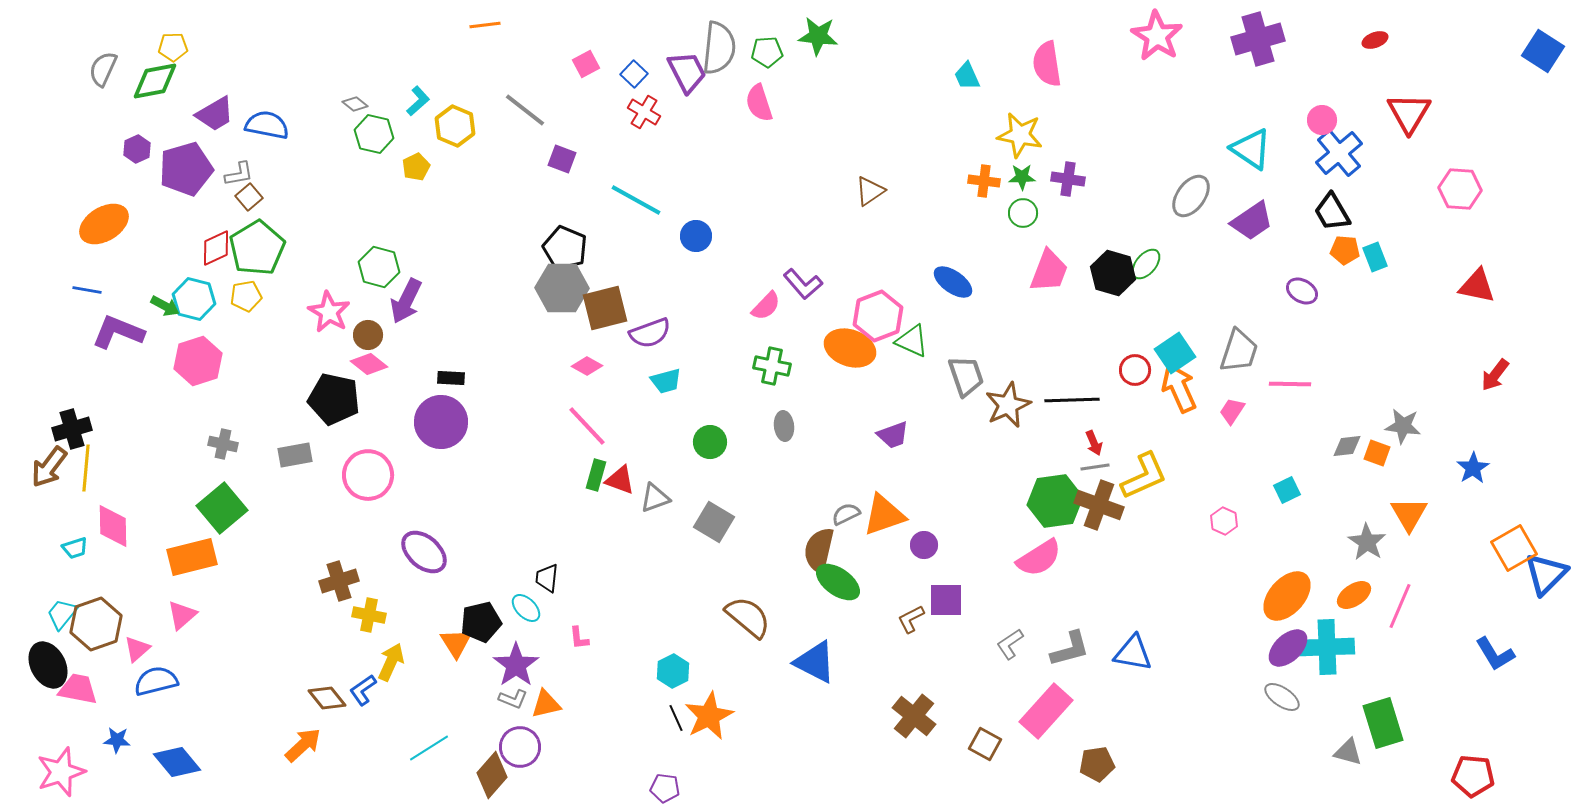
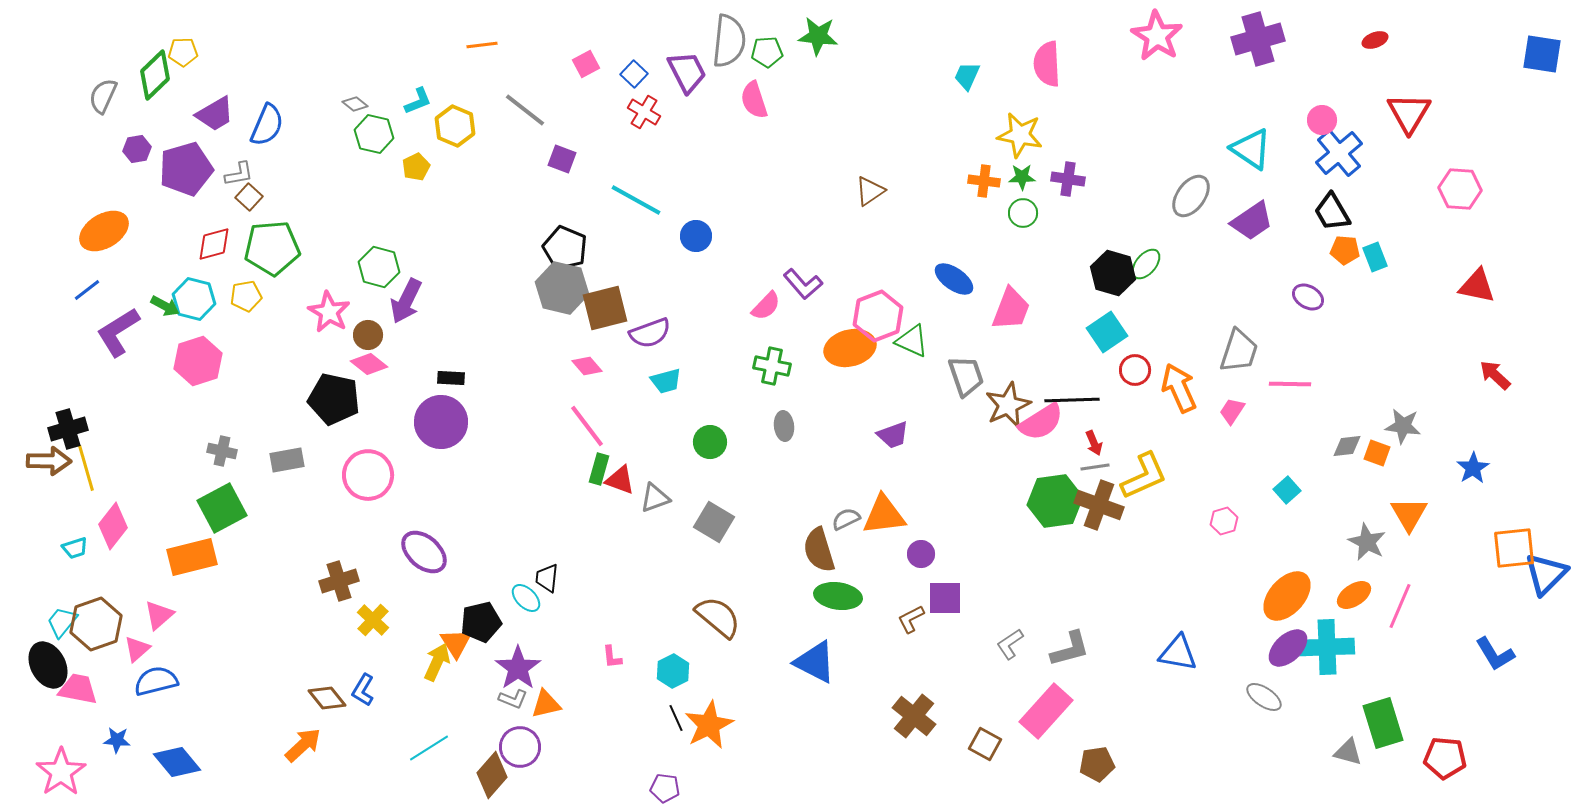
orange line at (485, 25): moved 3 px left, 20 px down
yellow pentagon at (173, 47): moved 10 px right, 5 px down
gray semicircle at (719, 48): moved 10 px right, 7 px up
blue square at (1543, 51): moved 1 px left, 3 px down; rotated 24 degrees counterclockwise
pink semicircle at (1047, 64): rotated 6 degrees clockwise
gray semicircle at (103, 69): moved 27 px down
cyan trapezoid at (967, 76): rotated 48 degrees clockwise
green diamond at (155, 81): moved 6 px up; rotated 33 degrees counterclockwise
cyan L-shape at (418, 101): rotated 20 degrees clockwise
pink semicircle at (759, 103): moved 5 px left, 3 px up
blue semicircle at (267, 125): rotated 102 degrees clockwise
purple hexagon at (137, 149): rotated 16 degrees clockwise
brown square at (249, 197): rotated 8 degrees counterclockwise
orange ellipse at (104, 224): moved 7 px down
red diamond at (216, 248): moved 2 px left, 4 px up; rotated 9 degrees clockwise
green pentagon at (257, 248): moved 15 px right; rotated 26 degrees clockwise
pink trapezoid at (1049, 271): moved 38 px left, 38 px down
blue ellipse at (953, 282): moved 1 px right, 3 px up
gray hexagon at (562, 288): rotated 12 degrees clockwise
blue line at (87, 290): rotated 48 degrees counterclockwise
purple ellipse at (1302, 291): moved 6 px right, 6 px down
purple L-shape at (118, 332): rotated 54 degrees counterclockwise
orange ellipse at (850, 348): rotated 33 degrees counterclockwise
cyan square at (1175, 353): moved 68 px left, 21 px up
pink diamond at (587, 366): rotated 20 degrees clockwise
red arrow at (1495, 375): rotated 96 degrees clockwise
pink line at (587, 426): rotated 6 degrees clockwise
black cross at (72, 429): moved 4 px left
gray cross at (223, 444): moved 1 px left, 7 px down
gray rectangle at (295, 455): moved 8 px left, 5 px down
brown arrow at (49, 467): moved 6 px up; rotated 126 degrees counterclockwise
yellow line at (86, 468): rotated 21 degrees counterclockwise
green rectangle at (596, 475): moved 3 px right, 6 px up
cyan square at (1287, 490): rotated 16 degrees counterclockwise
green square at (222, 508): rotated 12 degrees clockwise
gray semicircle at (846, 514): moved 5 px down
orange triangle at (884, 515): rotated 12 degrees clockwise
pink hexagon at (1224, 521): rotated 20 degrees clockwise
pink diamond at (113, 526): rotated 39 degrees clockwise
gray star at (1367, 542): rotated 6 degrees counterclockwise
purple circle at (924, 545): moved 3 px left, 9 px down
orange square at (1514, 548): rotated 24 degrees clockwise
brown semicircle at (819, 550): rotated 30 degrees counterclockwise
pink semicircle at (1039, 558): moved 2 px right, 136 px up
green ellipse at (838, 582): moved 14 px down; rotated 27 degrees counterclockwise
purple square at (946, 600): moved 1 px left, 2 px up
cyan ellipse at (526, 608): moved 10 px up
cyan trapezoid at (62, 614): moved 8 px down
pink triangle at (182, 615): moved 23 px left
yellow cross at (369, 615): moved 4 px right, 5 px down; rotated 32 degrees clockwise
brown semicircle at (748, 617): moved 30 px left
pink L-shape at (579, 638): moved 33 px right, 19 px down
blue triangle at (1133, 653): moved 45 px right
yellow arrow at (391, 662): moved 46 px right
purple star at (516, 665): moved 2 px right, 3 px down
blue L-shape at (363, 690): rotated 24 degrees counterclockwise
gray ellipse at (1282, 697): moved 18 px left
orange star at (709, 716): moved 9 px down
pink star at (61, 772): rotated 15 degrees counterclockwise
red pentagon at (1473, 776): moved 28 px left, 18 px up
